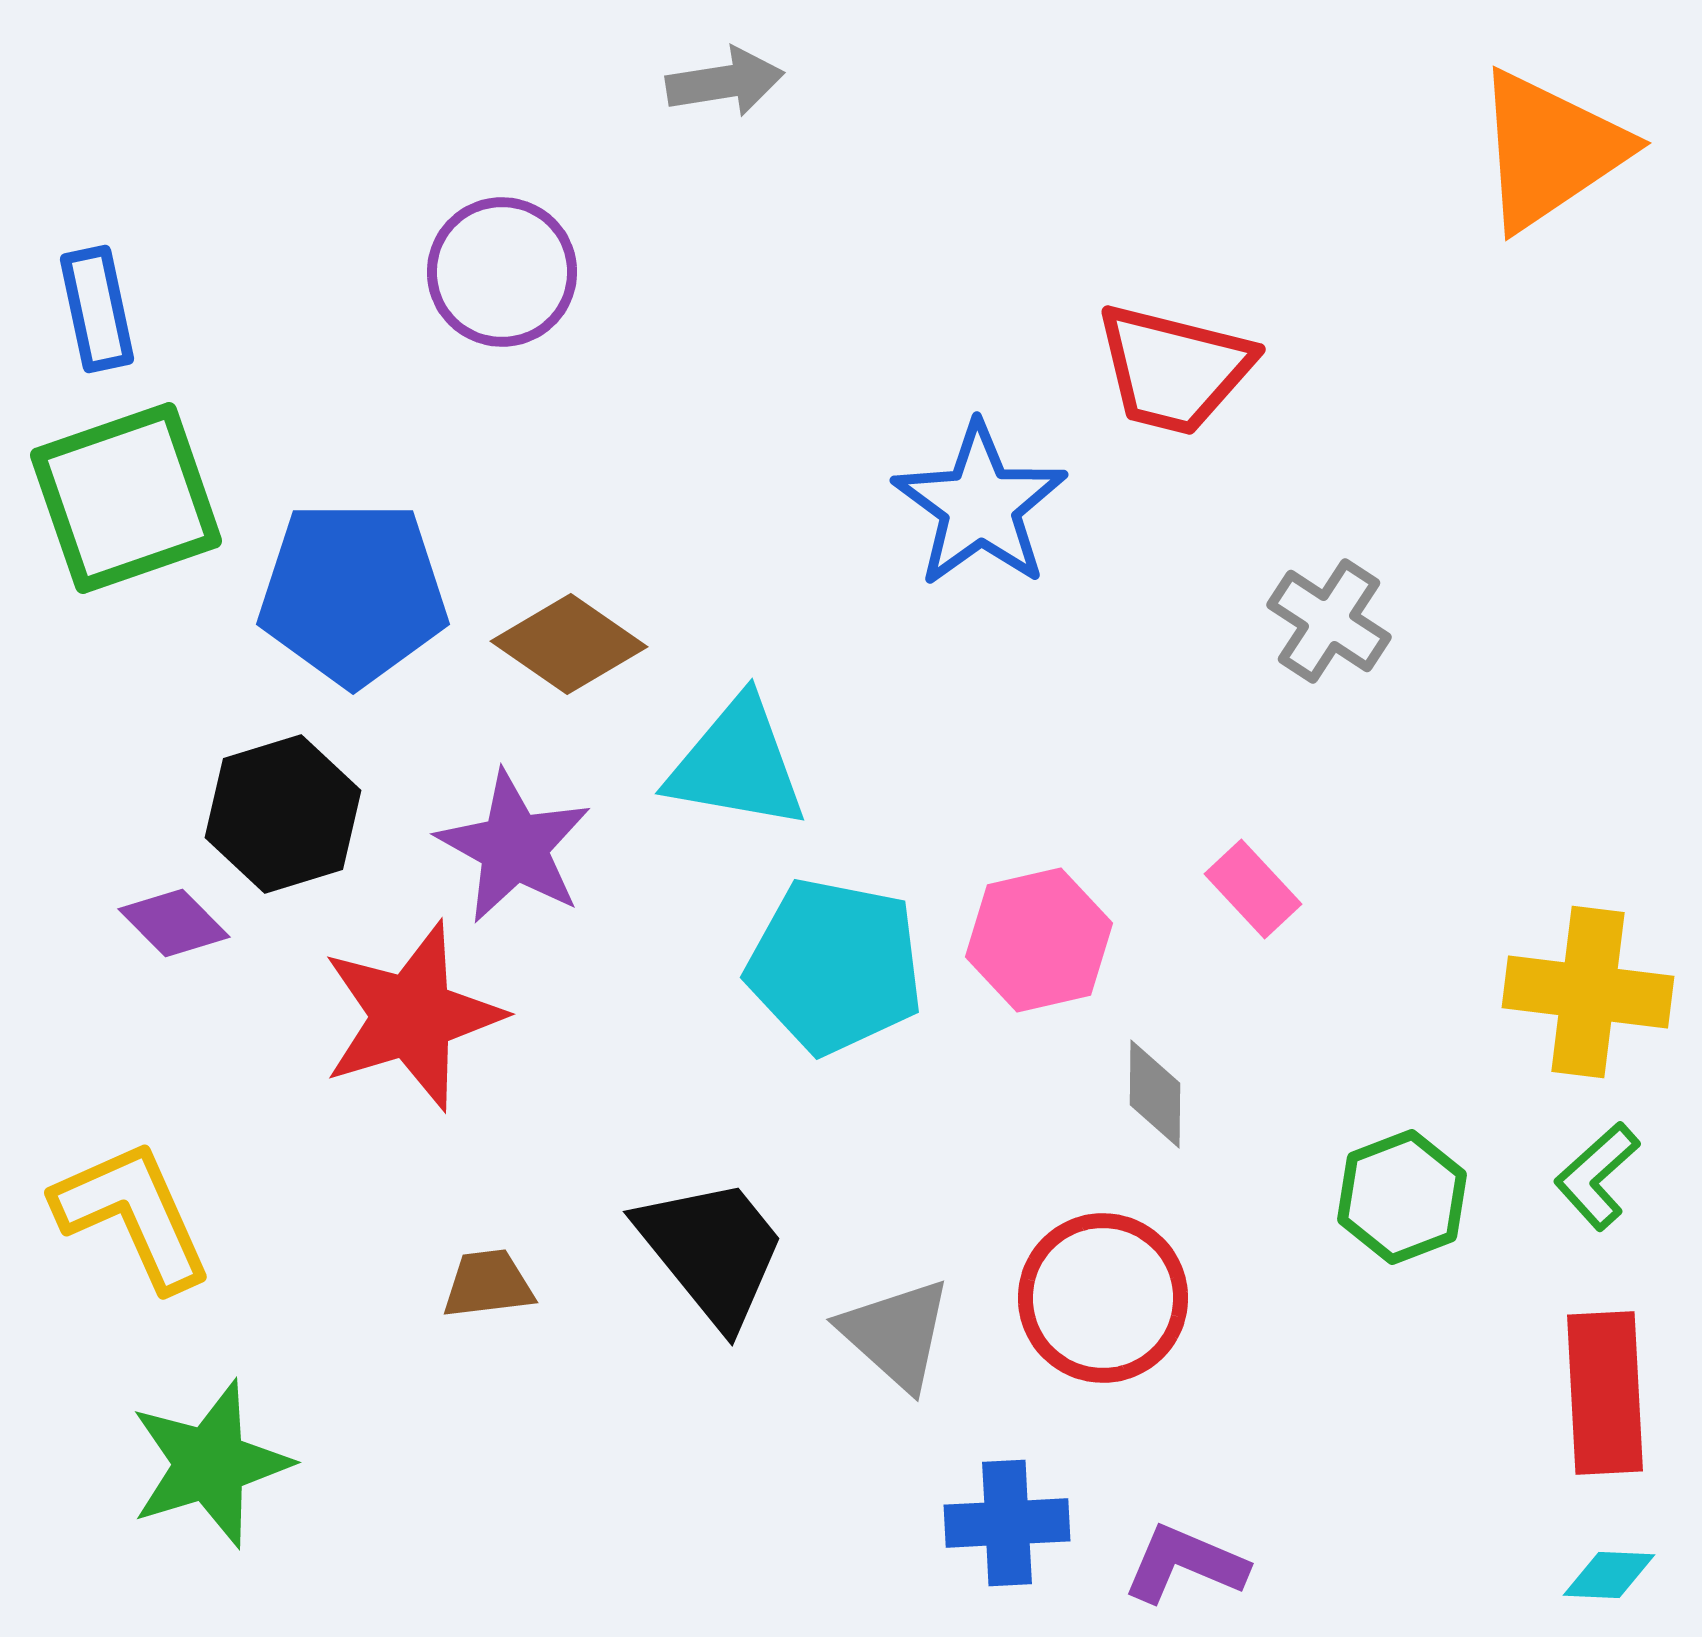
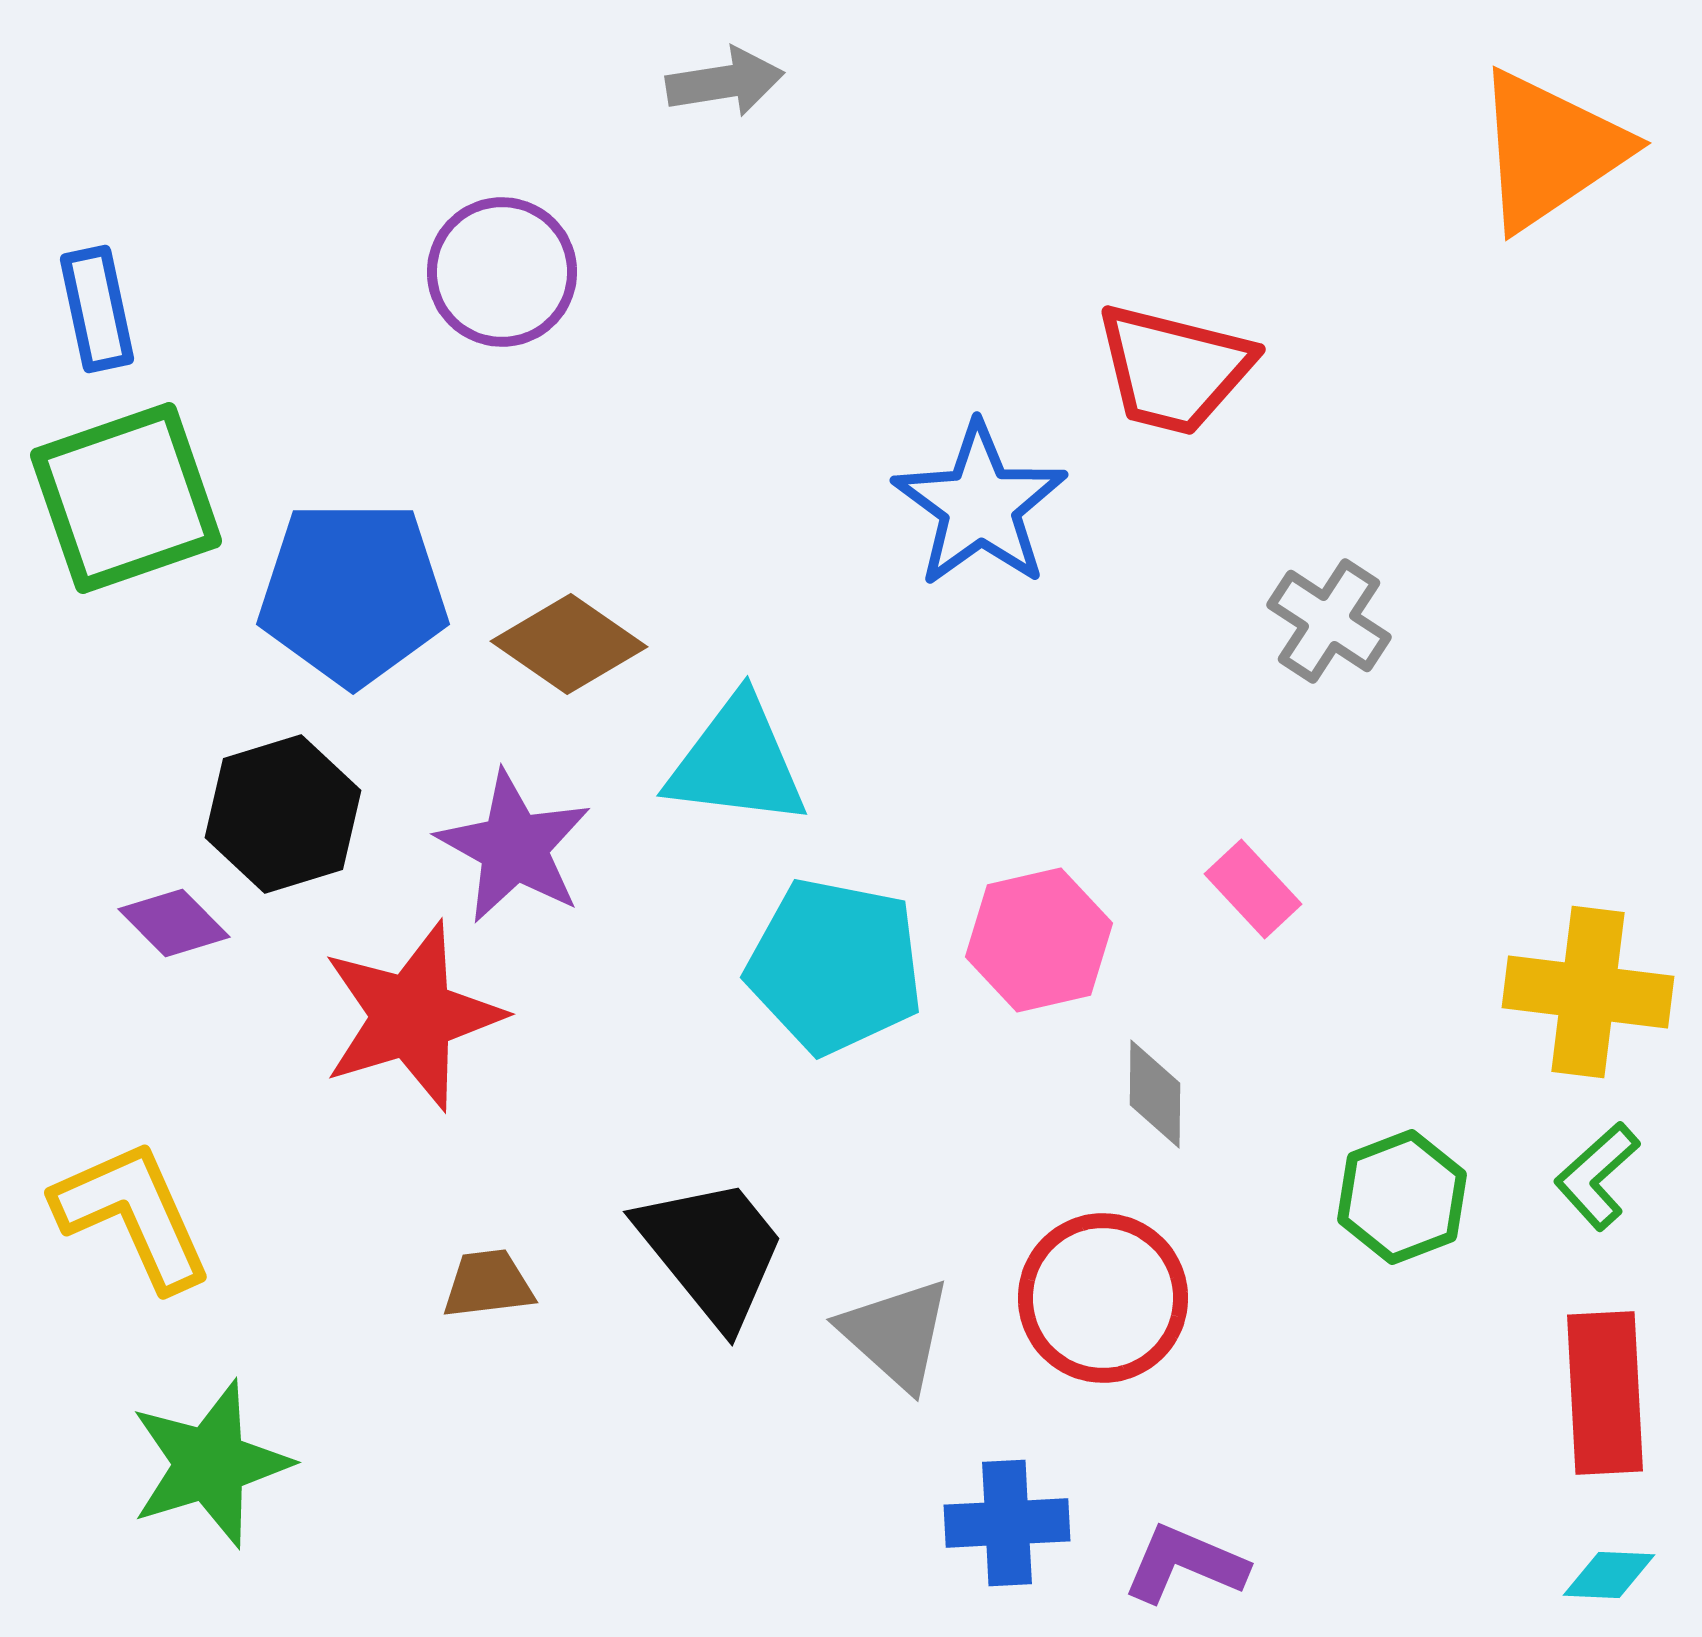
cyan triangle: moved 2 px up; rotated 3 degrees counterclockwise
